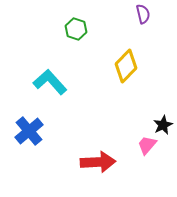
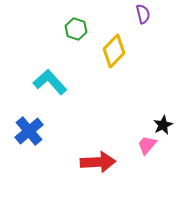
yellow diamond: moved 12 px left, 15 px up
